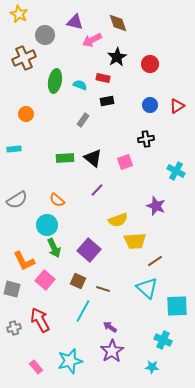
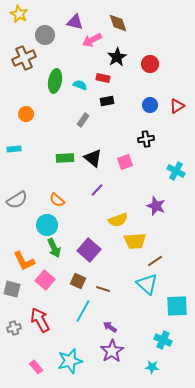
cyan triangle at (147, 288): moved 4 px up
